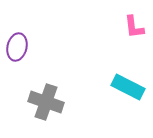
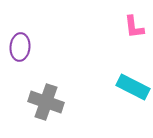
purple ellipse: moved 3 px right; rotated 8 degrees counterclockwise
cyan rectangle: moved 5 px right
